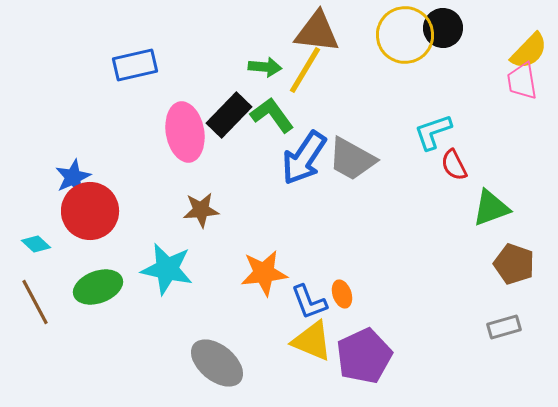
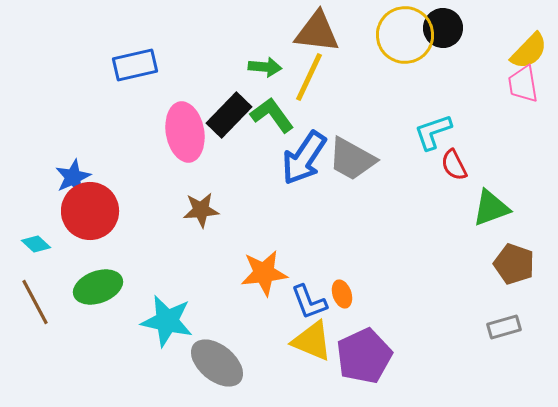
yellow line: moved 4 px right, 7 px down; rotated 6 degrees counterclockwise
pink trapezoid: moved 1 px right, 3 px down
cyan star: moved 52 px down
